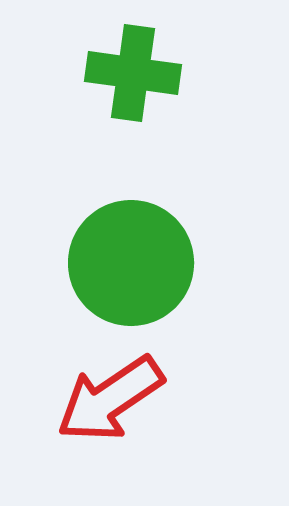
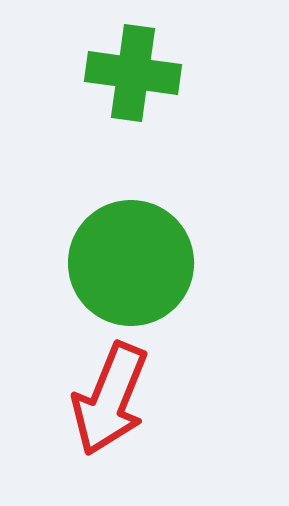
red arrow: rotated 34 degrees counterclockwise
